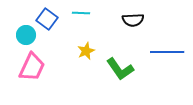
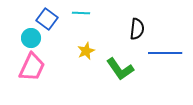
black semicircle: moved 4 px right, 9 px down; rotated 80 degrees counterclockwise
cyan circle: moved 5 px right, 3 px down
blue line: moved 2 px left, 1 px down
